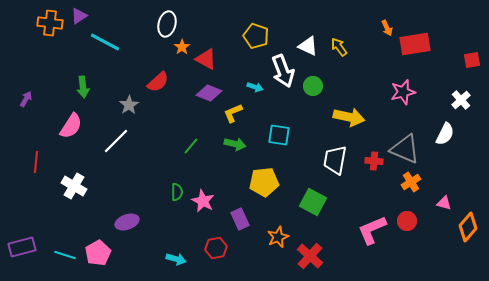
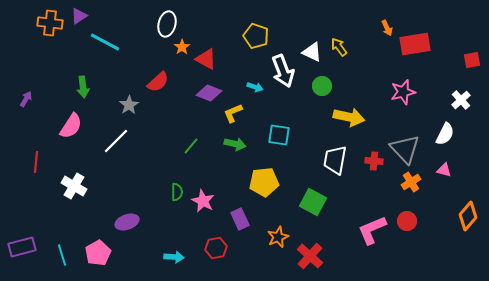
white triangle at (308, 46): moved 4 px right, 6 px down
green circle at (313, 86): moved 9 px right
gray triangle at (405, 149): rotated 24 degrees clockwise
pink triangle at (444, 203): moved 33 px up
orange diamond at (468, 227): moved 11 px up
cyan line at (65, 255): moved 3 px left; rotated 55 degrees clockwise
cyan arrow at (176, 259): moved 2 px left, 2 px up; rotated 12 degrees counterclockwise
